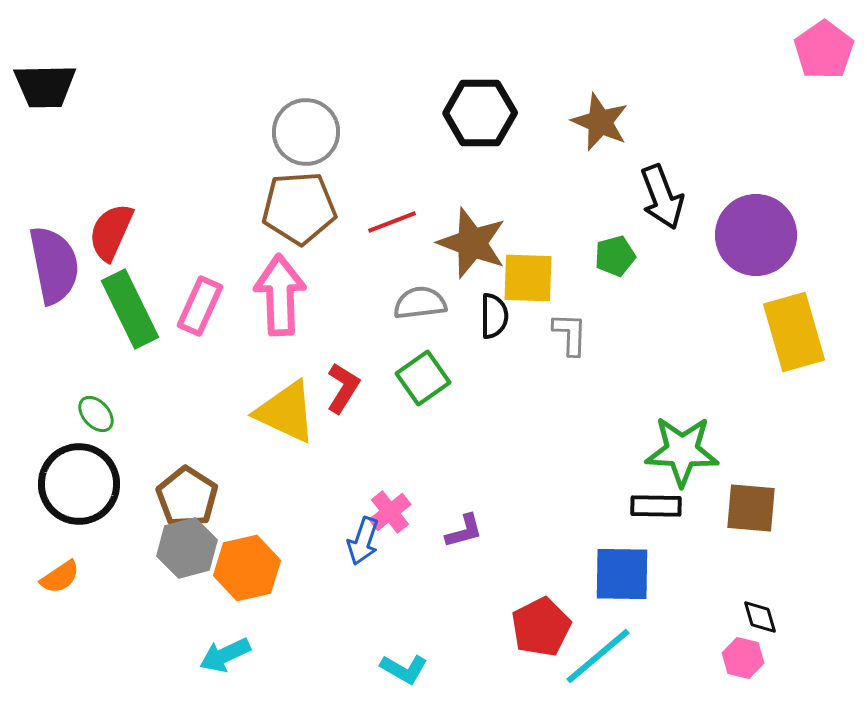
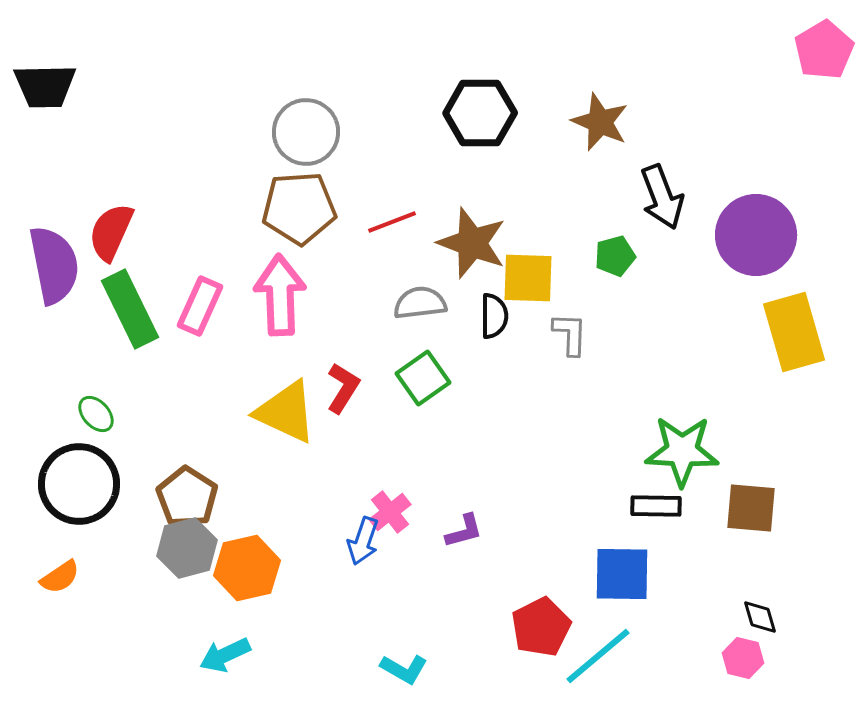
pink pentagon at (824, 50): rotated 4 degrees clockwise
